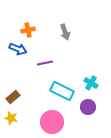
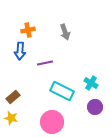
blue arrow: moved 2 px right, 2 px down; rotated 72 degrees clockwise
purple circle: moved 7 px right
